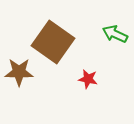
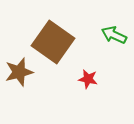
green arrow: moved 1 px left, 1 px down
brown star: rotated 16 degrees counterclockwise
